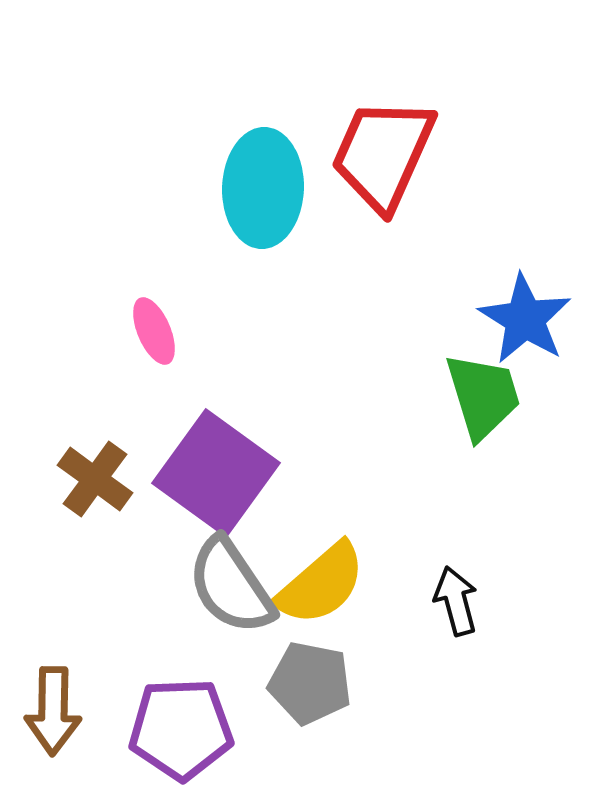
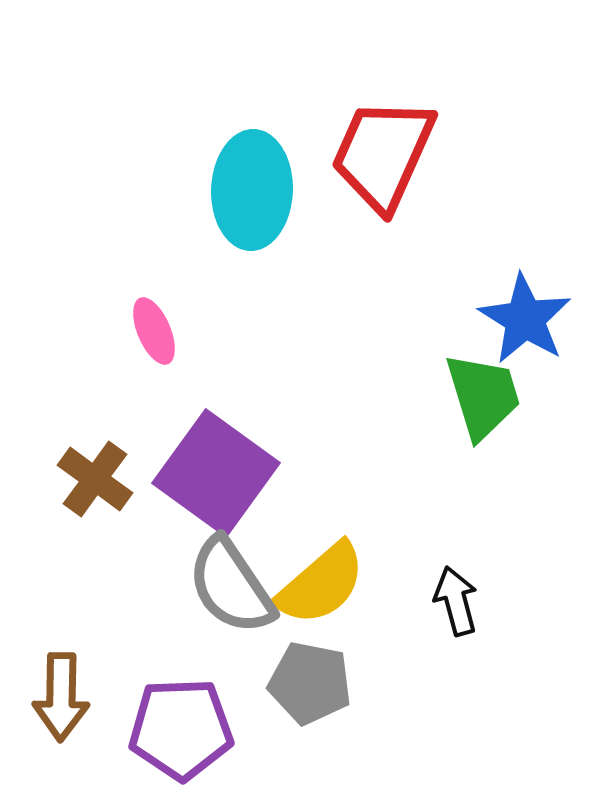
cyan ellipse: moved 11 px left, 2 px down
brown arrow: moved 8 px right, 14 px up
